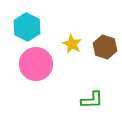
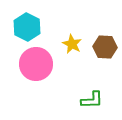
brown hexagon: rotated 15 degrees counterclockwise
